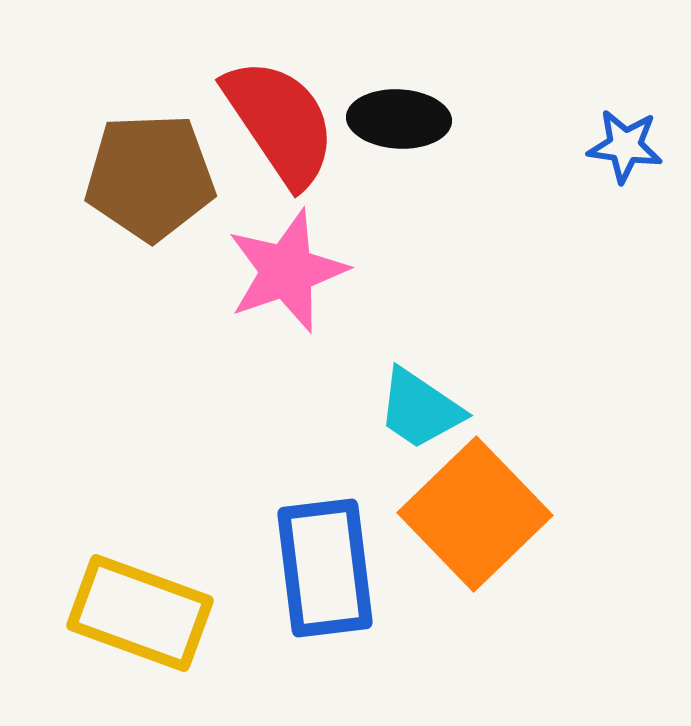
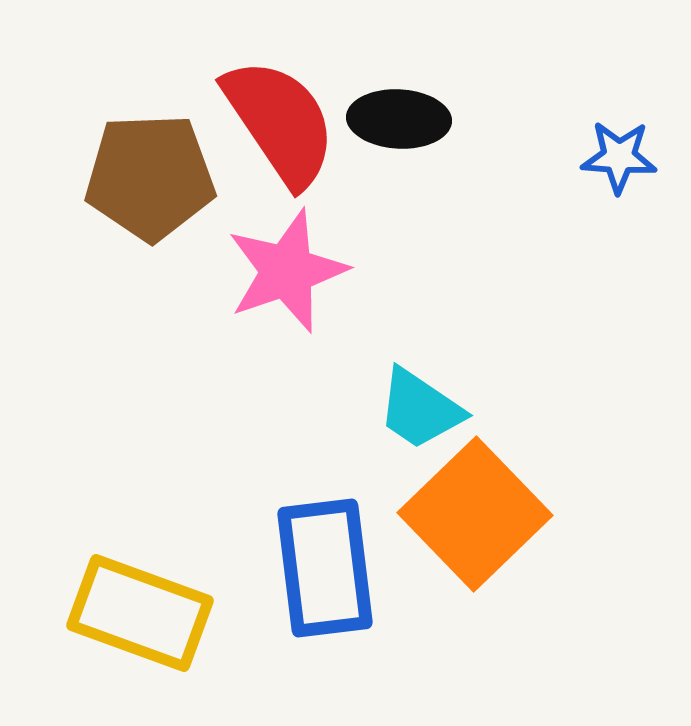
blue star: moved 6 px left, 11 px down; rotated 4 degrees counterclockwise
